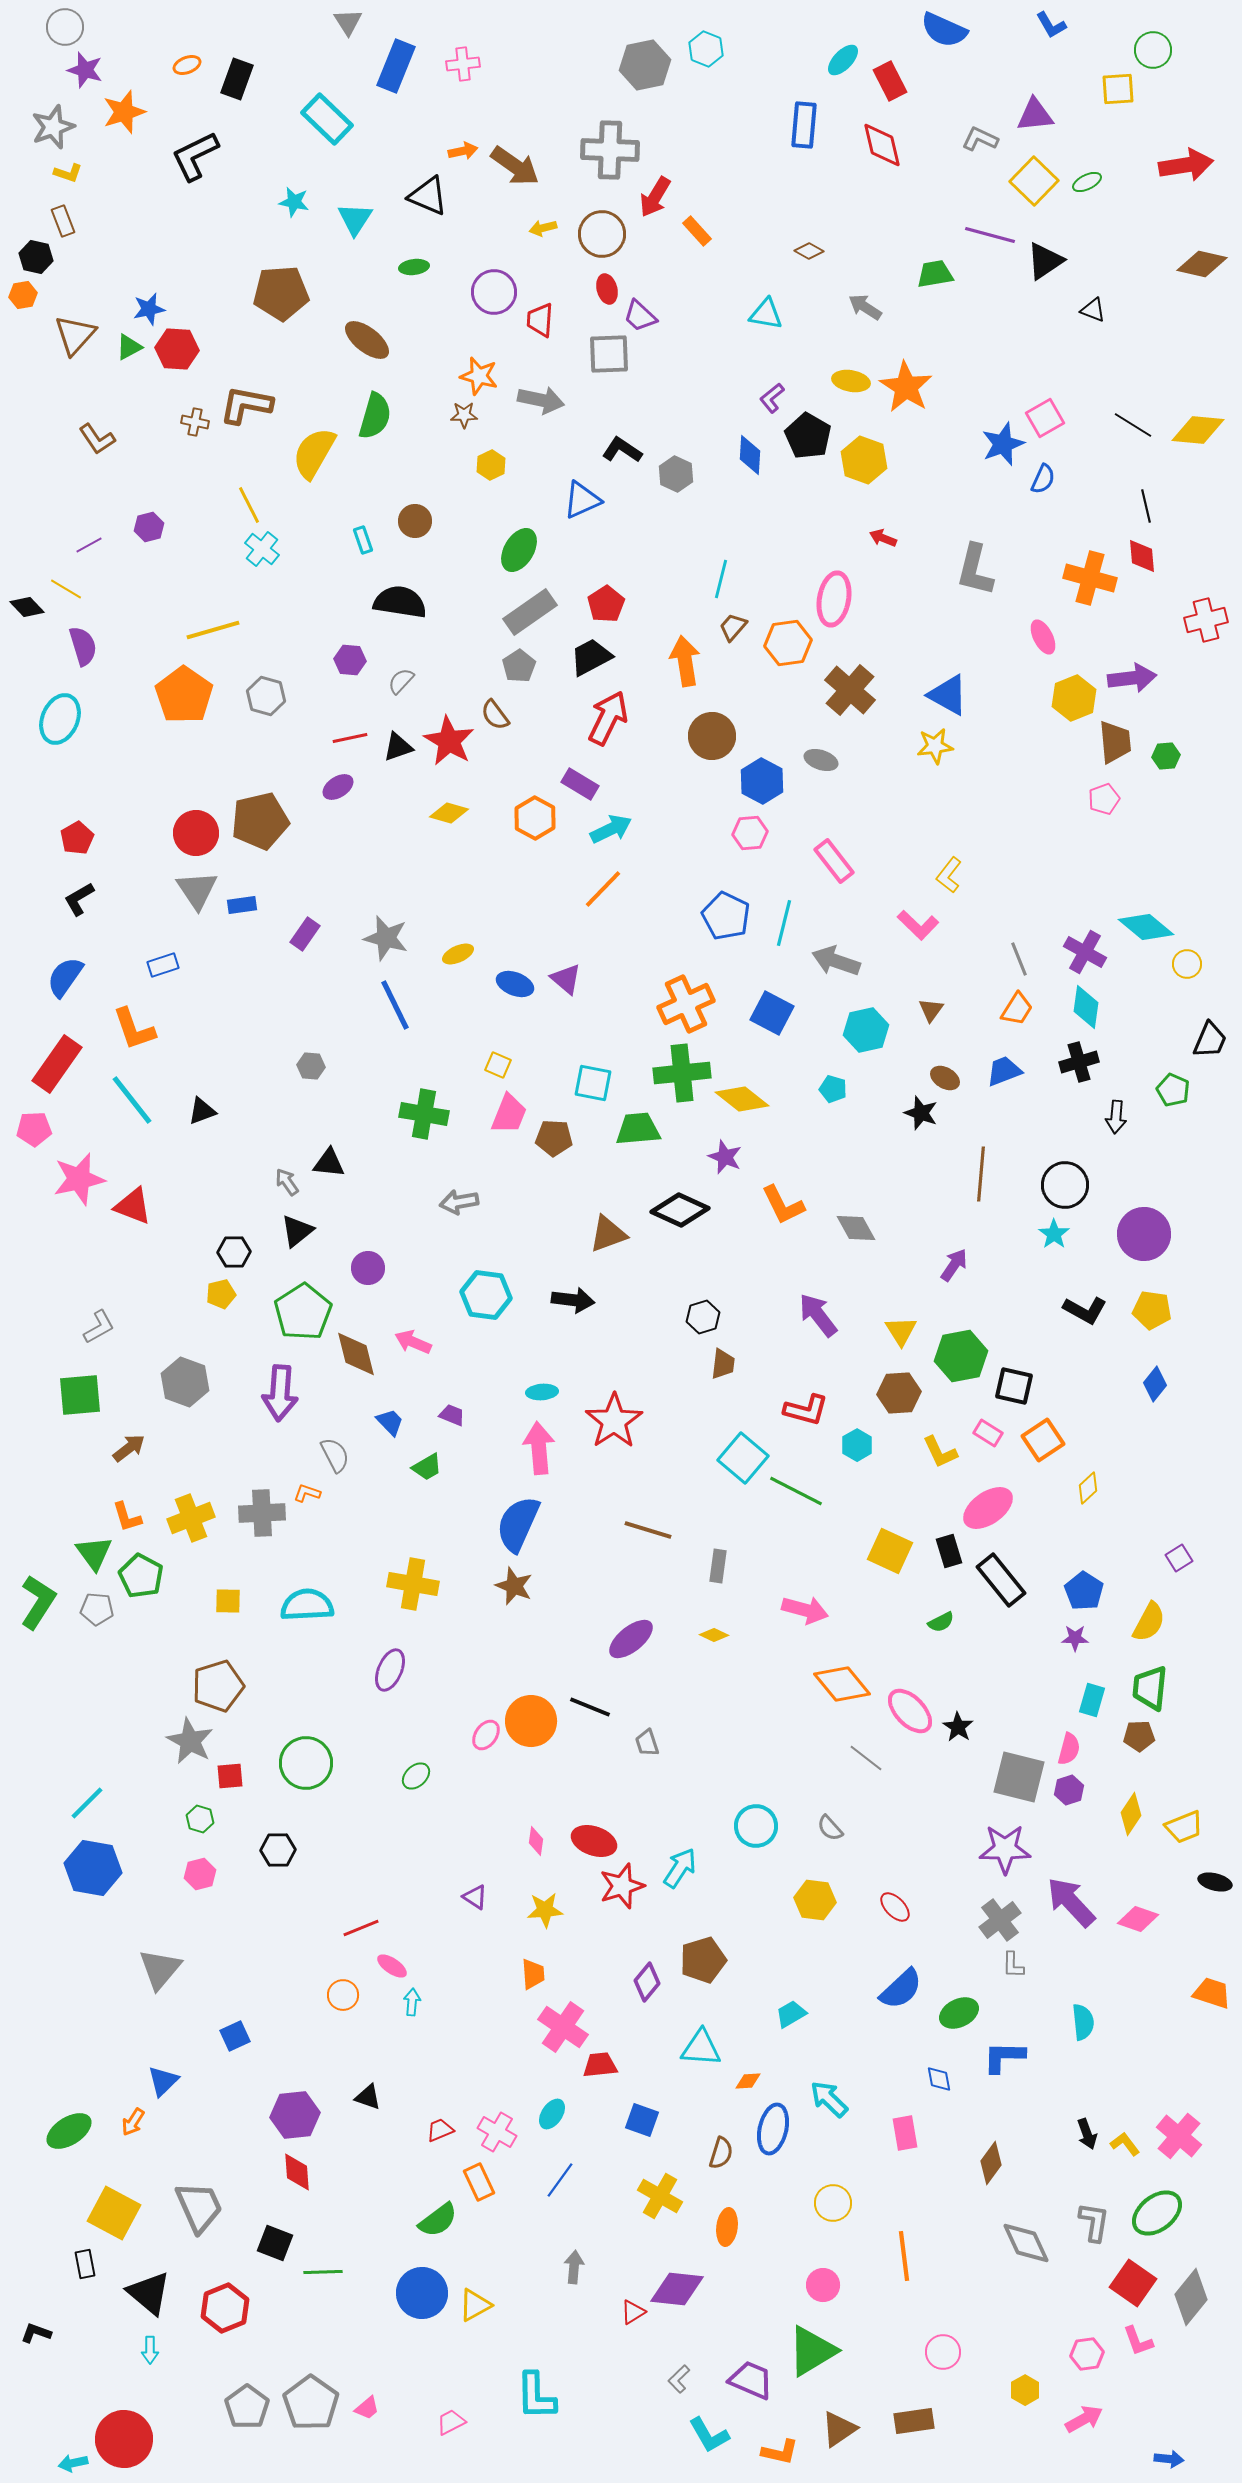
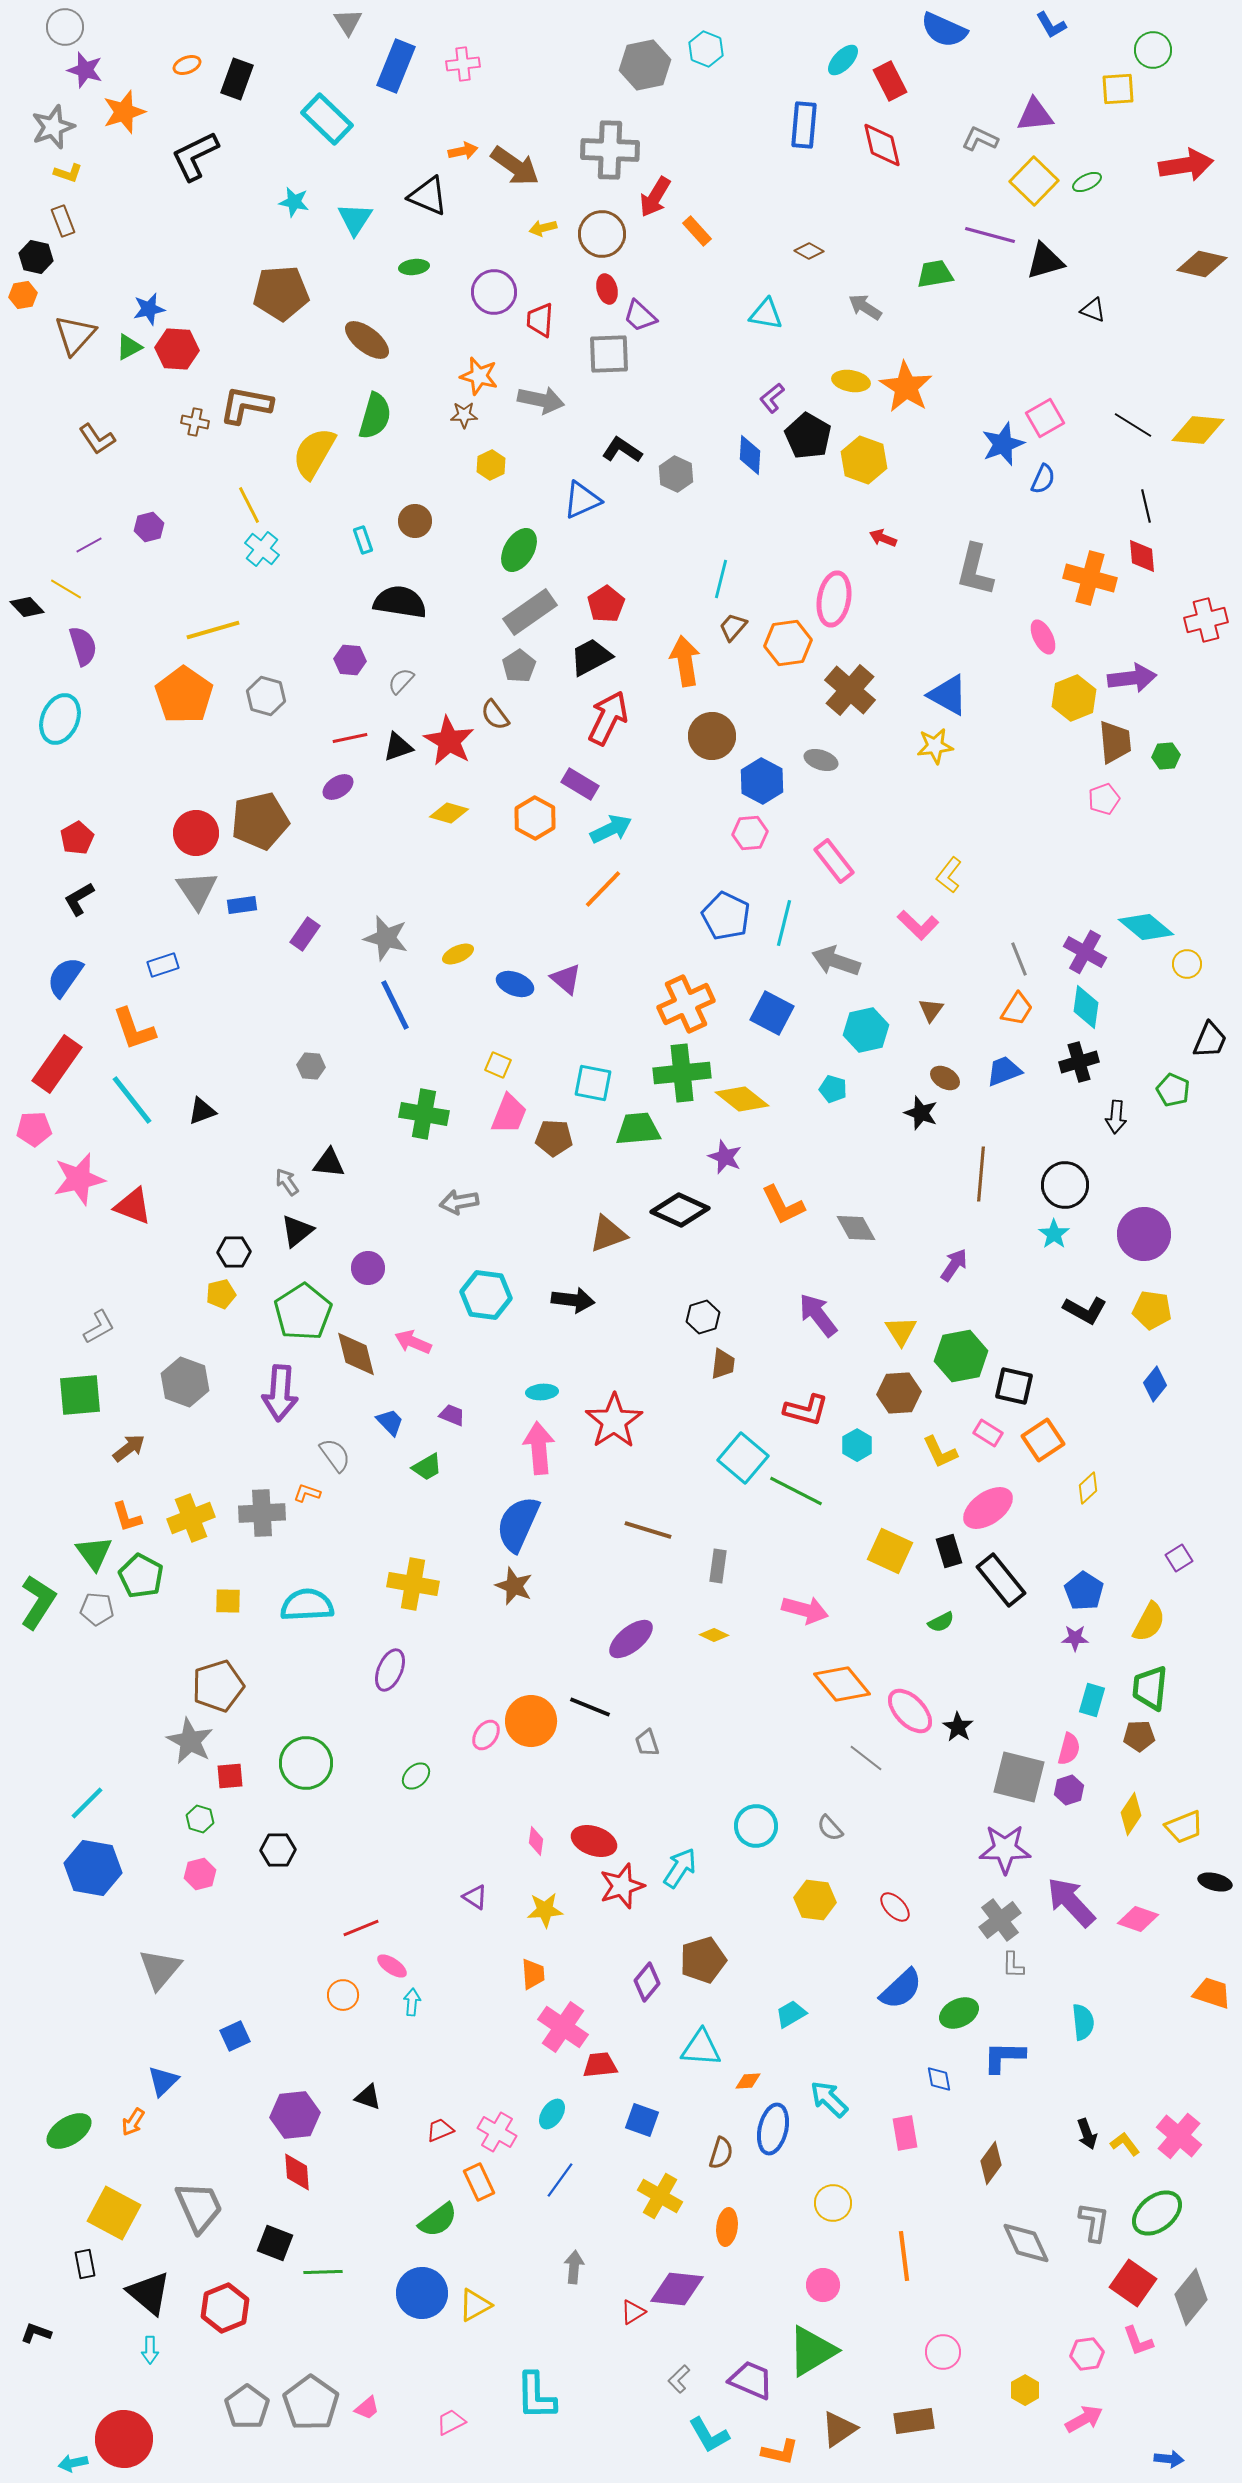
black triangle at (1045, 261): rotated 18 degrees clockwise
gray semicircle at (335, 1455): rotated 9 degrees counterclockwise
